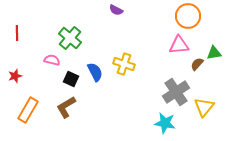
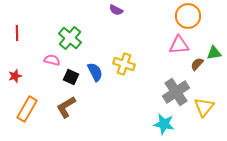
black square: moved 2 px up
orange rectangle: moved 1 px left, 1 px up
cyan star: moved 1 px left, 1 px down
